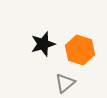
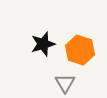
gray triangle: rotated 20 degrees counterclockwise
